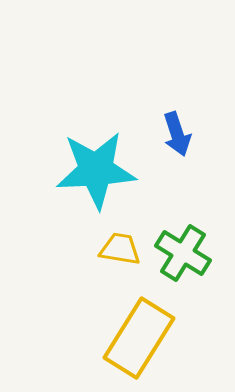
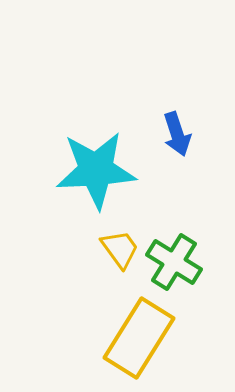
yellow trapezoid: rotated 45 degrees clockwise
green cross: moved 9 px left, 9 px down
